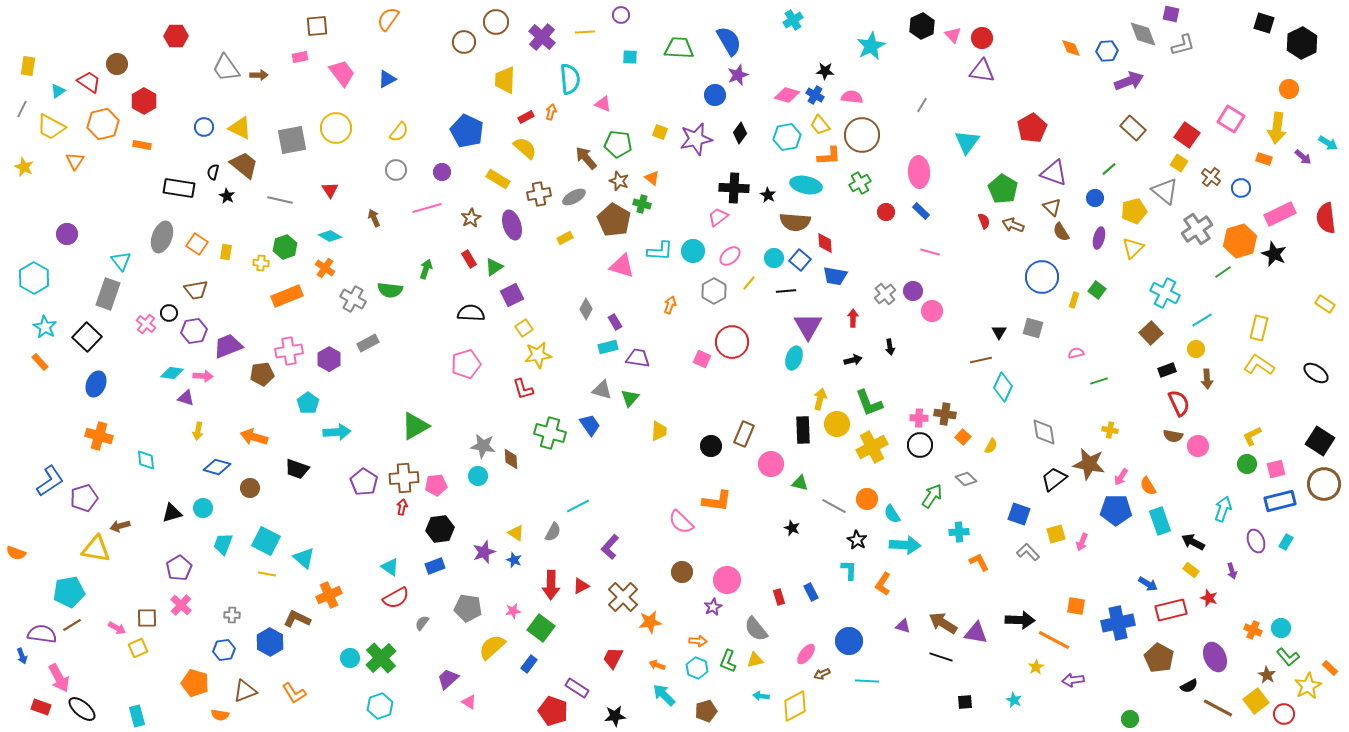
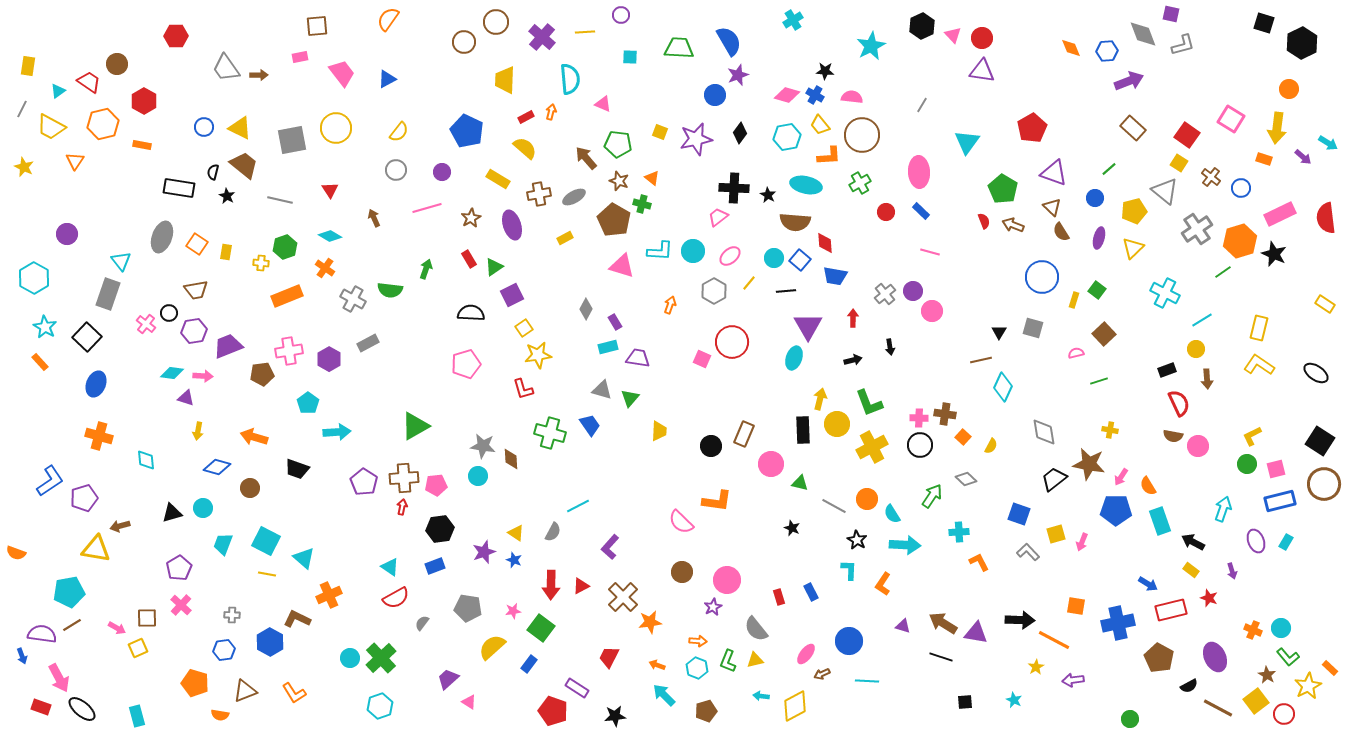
brown square at (1151, 333): moved 47 px left, 1 px down
red trapezoid at (613, 658): moved 4 px left, 1 px up
